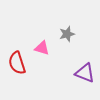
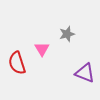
pink triangle: moved 1 px down; rotated 42 degrees clockwise
